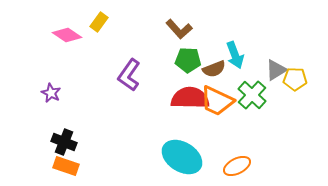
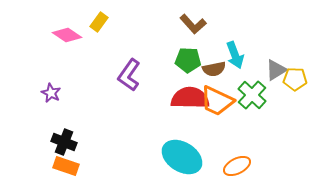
brown L-shape: moved 14 px right, 5 px up
brown semicircle: rotated 10 degrees clockwise
